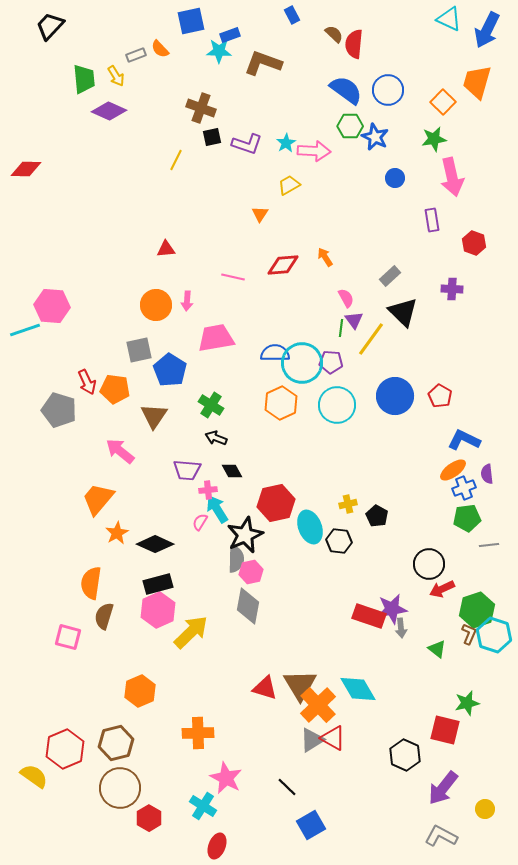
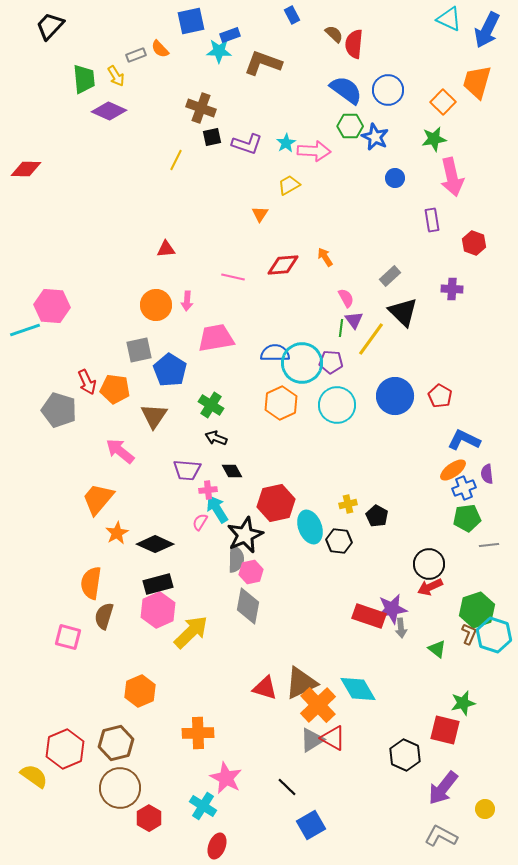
red arrow at (442, 589): moved 12 px left, 2 px up
brown triangle at (300, 685): moved 1 px right, 2 px up; rotated 36 degrees clockwise
green star at (467, 703): moved 4 px left
